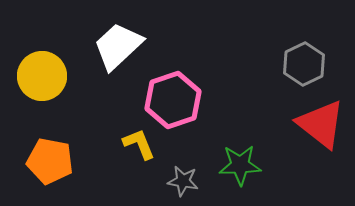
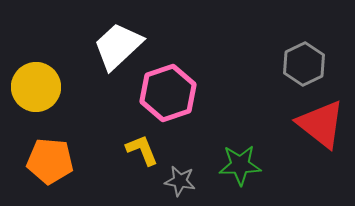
yellow circle: moved 6 px left, 11 px down
pink hexagon: moved 5 px left, 7 px up
yellow L-shape: moved 3 px right, 6 px down
orange pentagon: rotated 6 degrees counterclockwise
gray star: moved 3 px left
